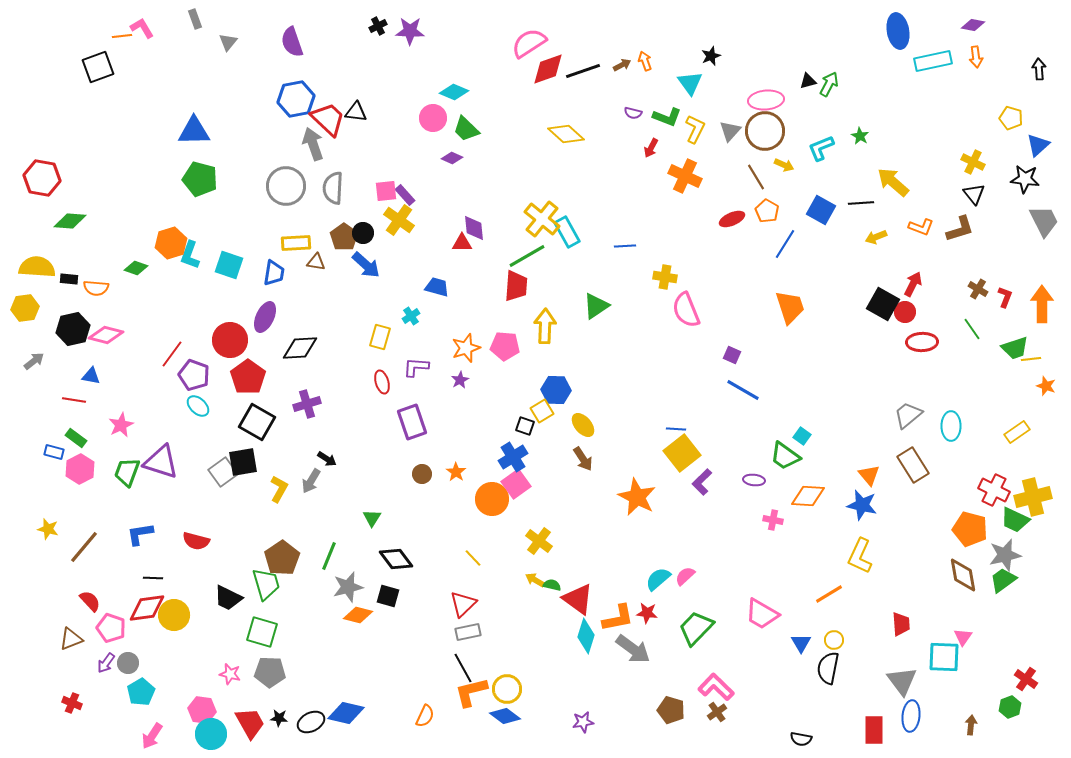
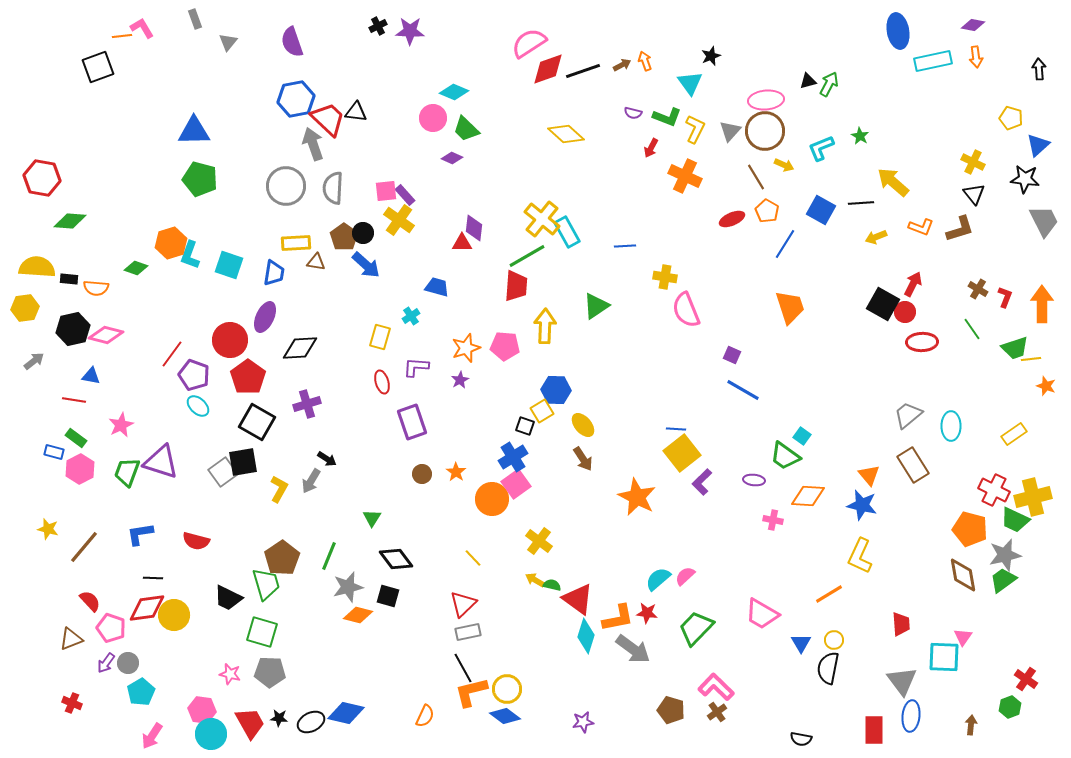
purple diamond at (474, 228): rotated 12 degrees clockwise
yellow rectangle at (1017, 432): moved 3 px left, 2 px down
